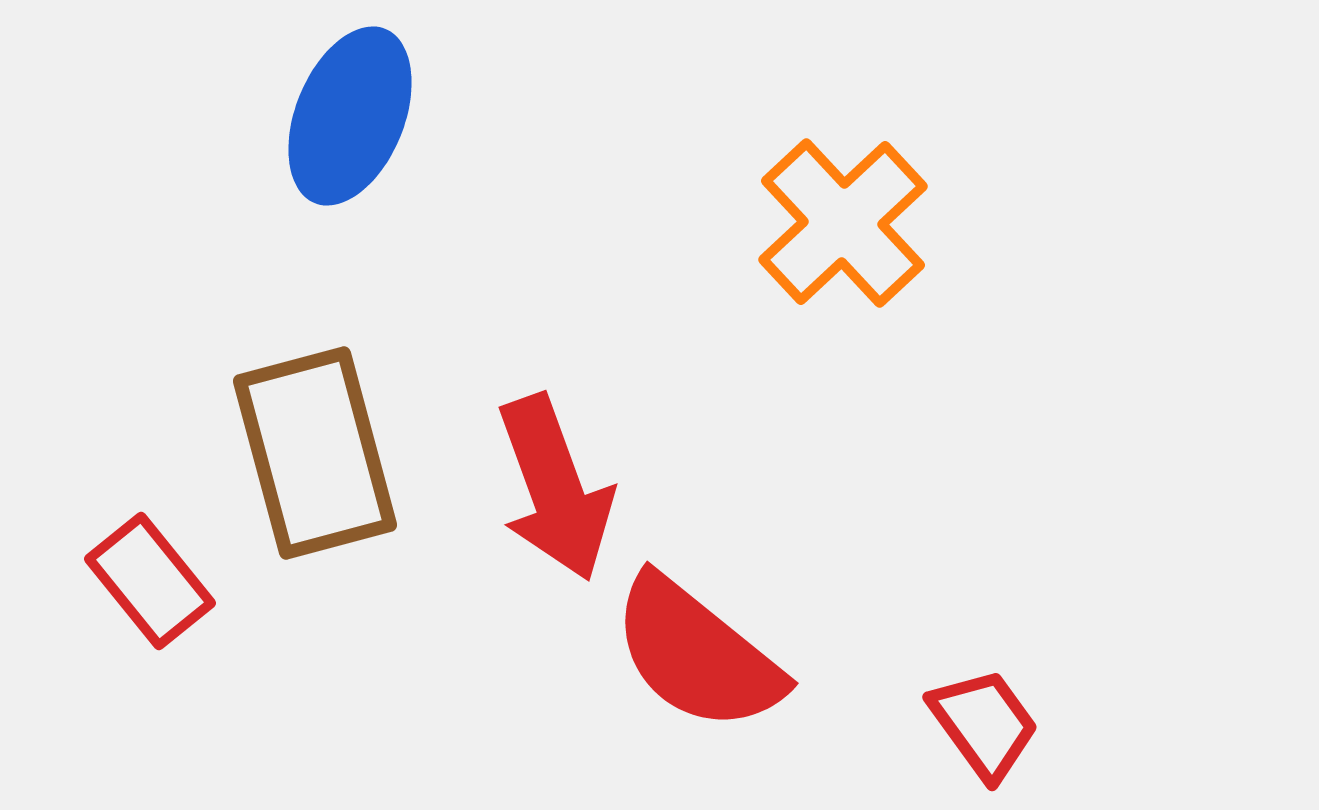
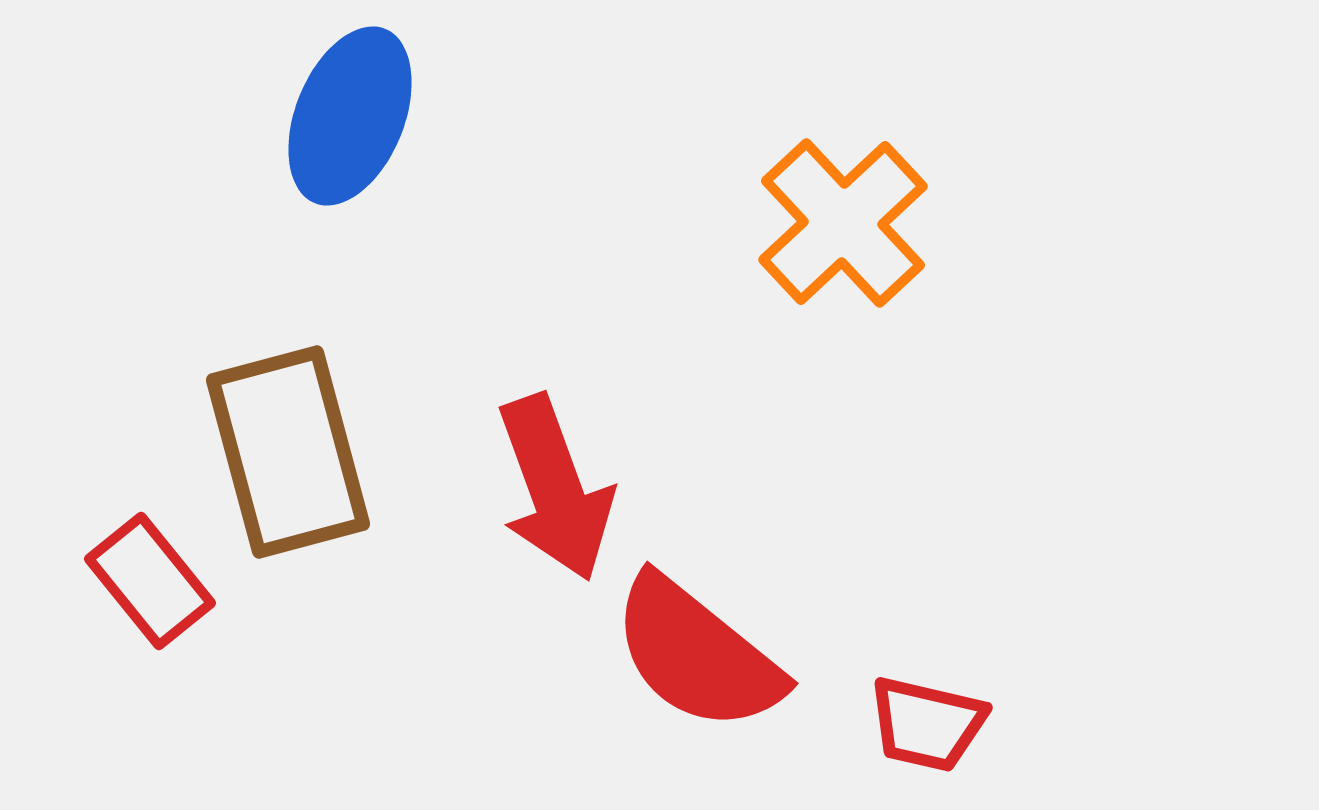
brown rectangle: moved 27 px left, 1 px up
red trapezoid: moved 57 px left; rotated 139 degrees clockwise
